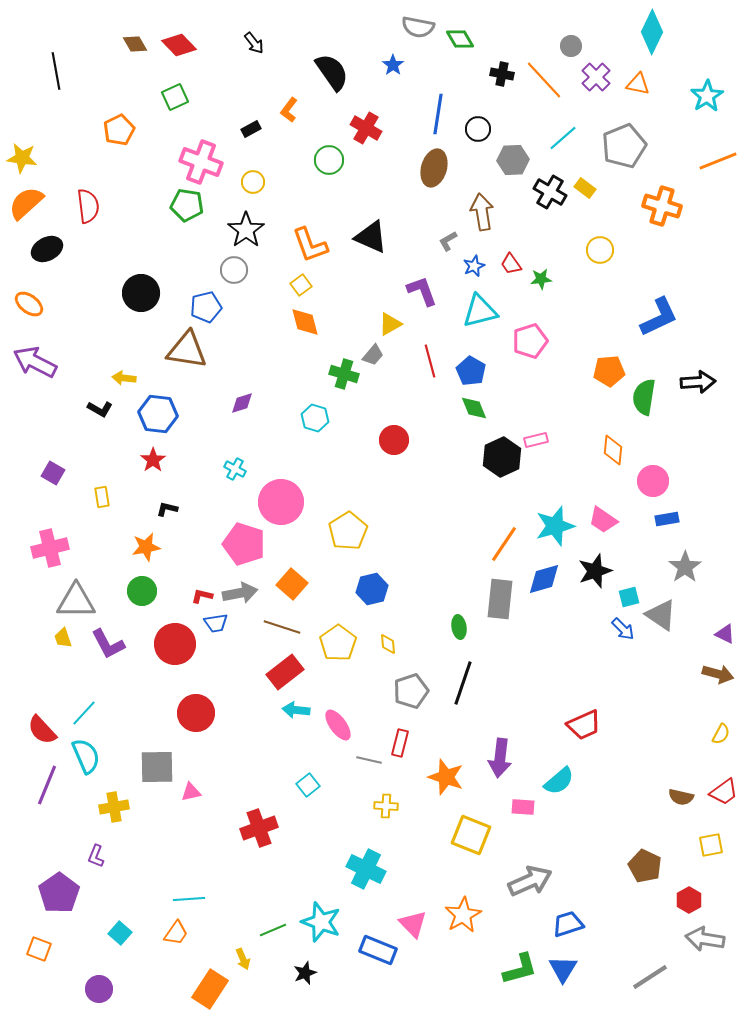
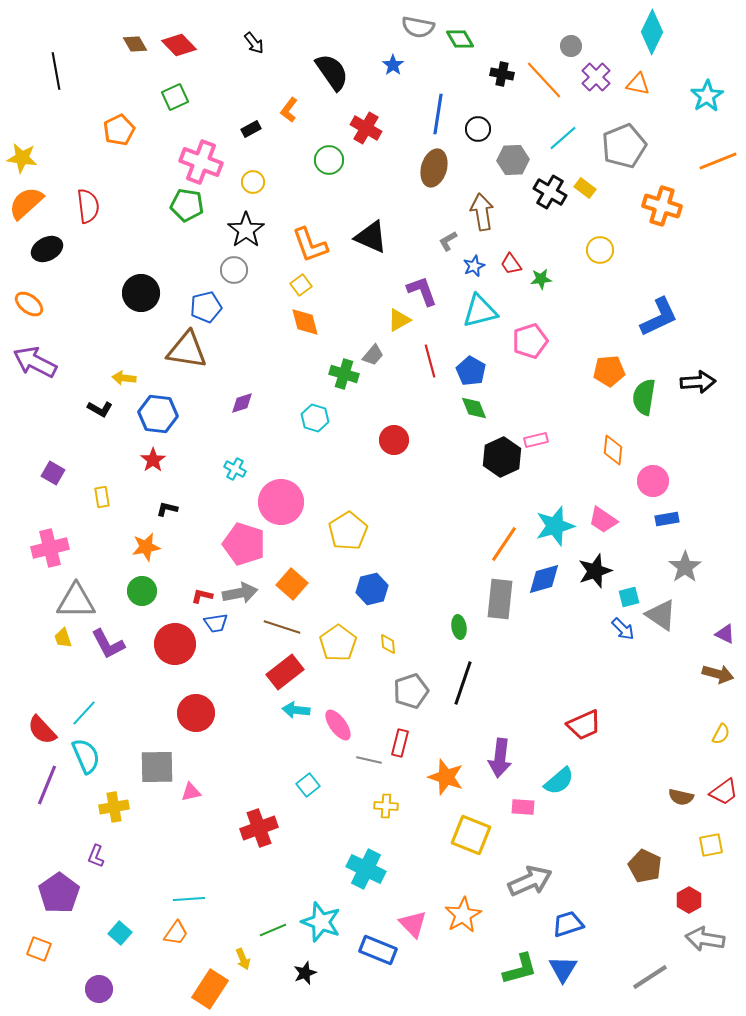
yellow triangle at (390, 324): moved 9 px right, 4 px up
